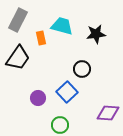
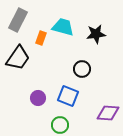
cyan trapezoid: moved 1 px right, 1 px down
orange rectangle: rotated 32 degrees clockwise
blue square: moved 1 px right, 4 px down; rotated 25 degrees counterclockwise
